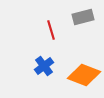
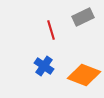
gray rectangle: rotated 10 degrees counterclockwise
blue cross: rotated 18 degrees counterclockwise
